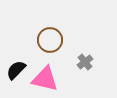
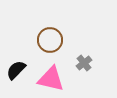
gray cross: moved 1 px left, 1 px down
pink triangle: moved 6 px right
